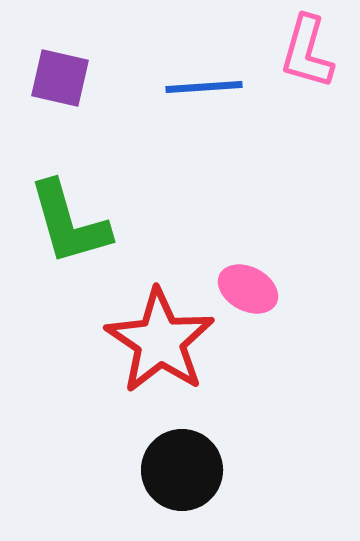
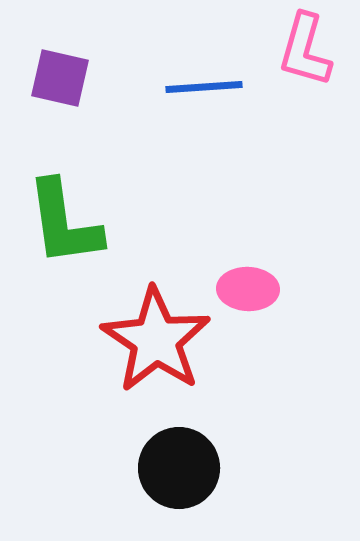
pink L-shape: moved 2 px left, 2 px up
green L-shape: moved 5 px left; rotated 8 degrees clockwise
pink ellipse: rotated 26 degrees counterclockwise
red star: moved 4 px left, 1 px up
black circle: moved 3 px left, 2 px up
